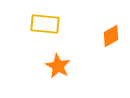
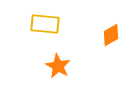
orange diamond: moved 1 px up
